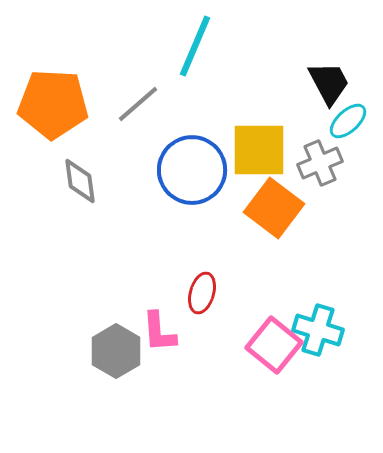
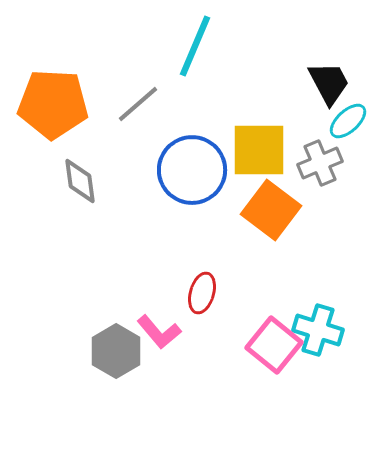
orange square: moved 3 px left, 2 px down
pink L-shape: rotated 36 degrees counterclockwise
